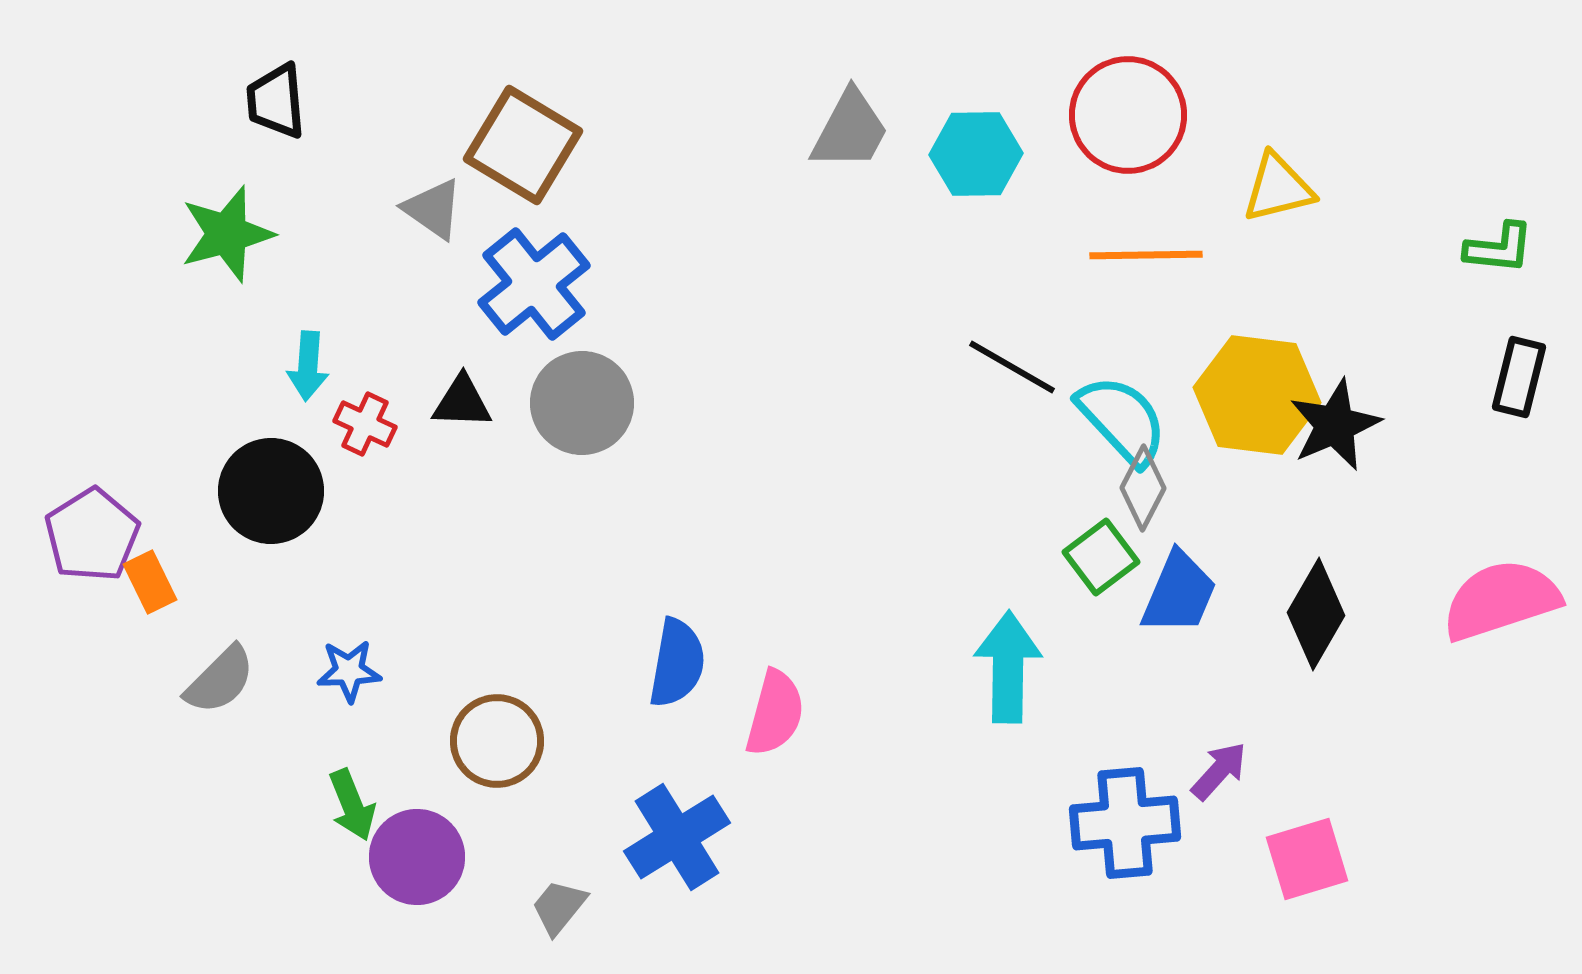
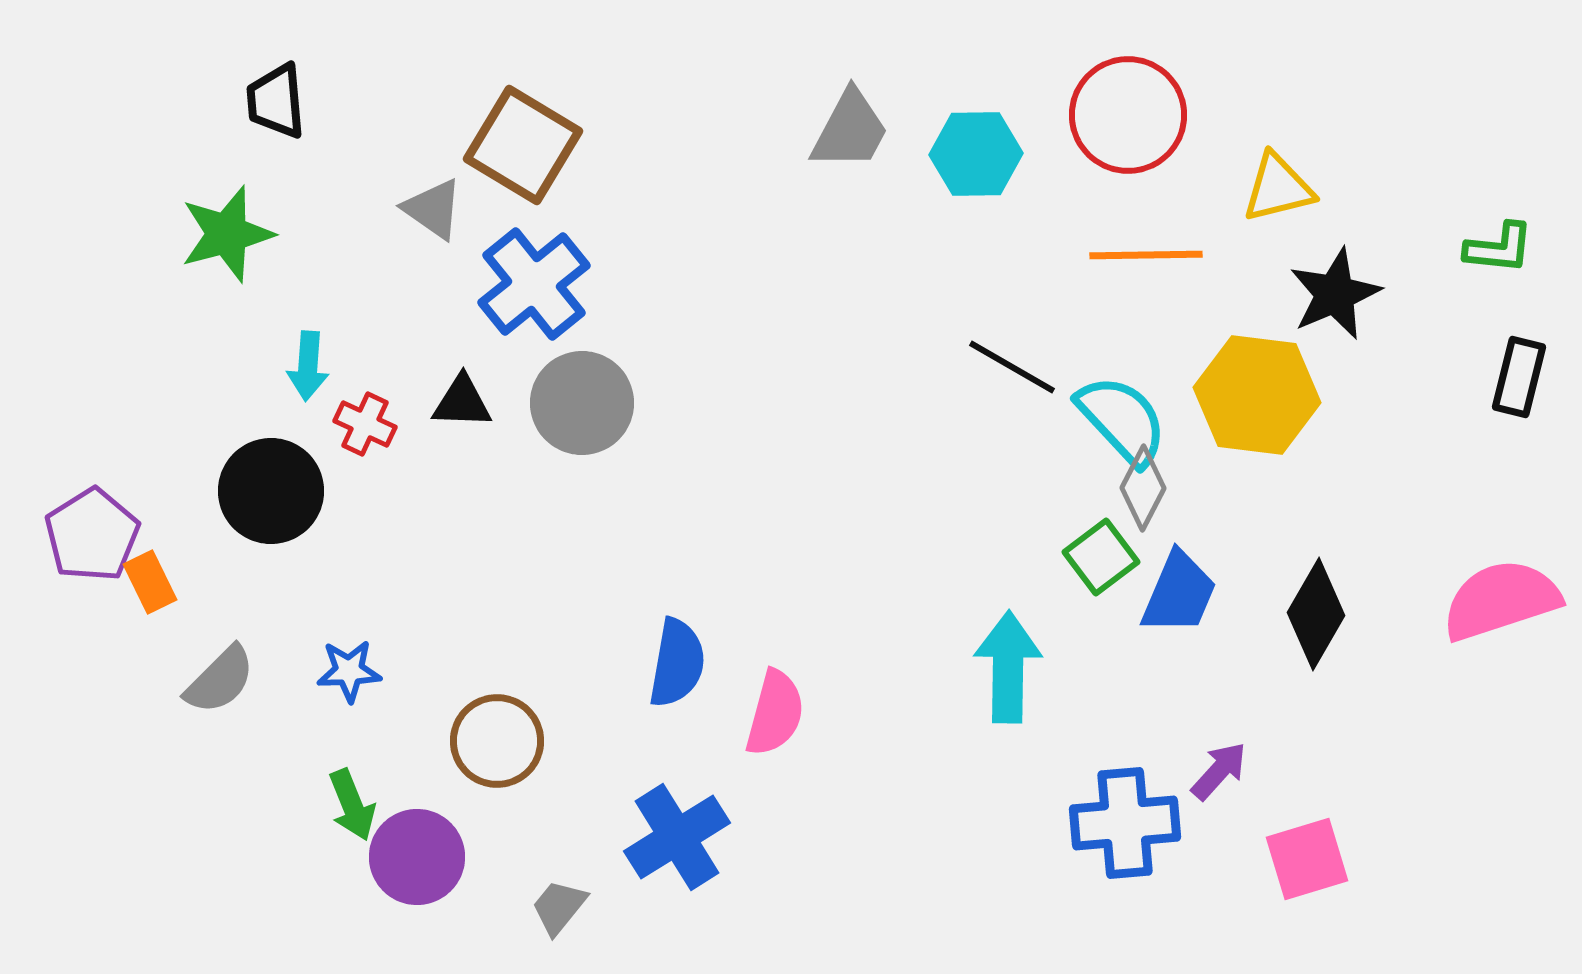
black star at (1335, 425): moved 131 px up
